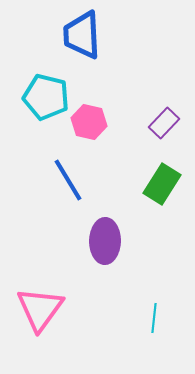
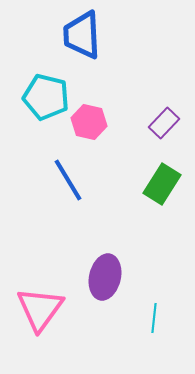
purple ellipse: moved 36 px down; rotated 12 degrees clockwise
